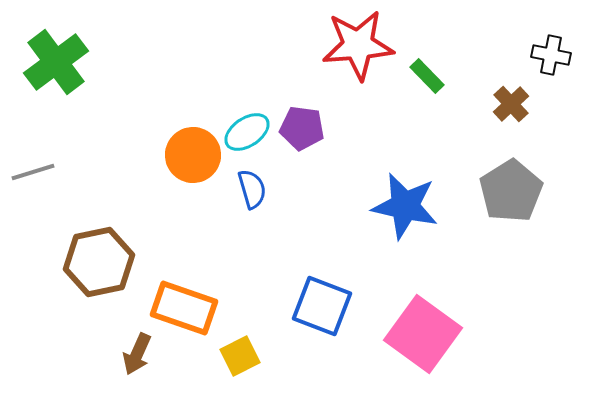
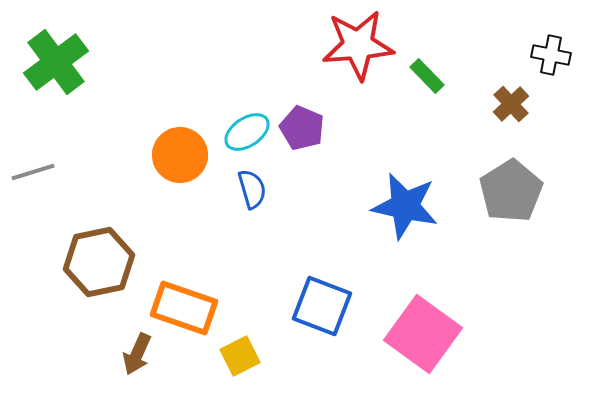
purple pentagon: rotated 15 degrees clockwise
orange circle: moved 13 px left
